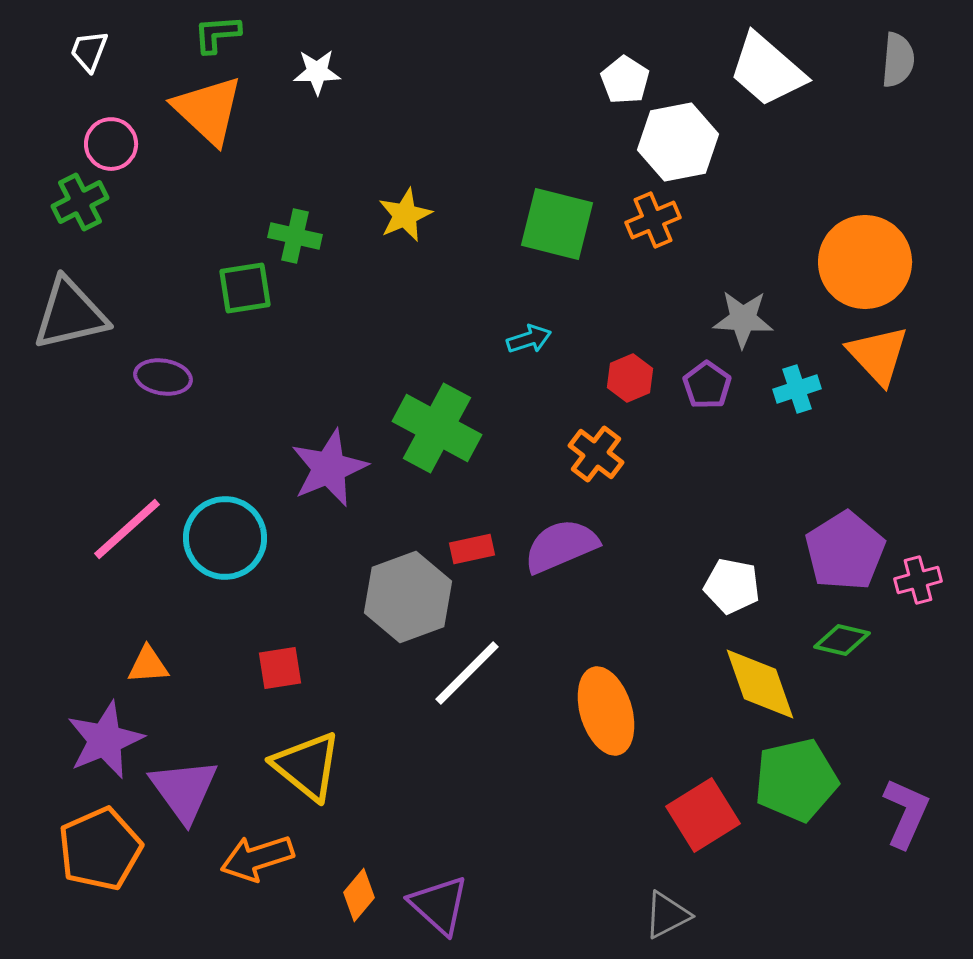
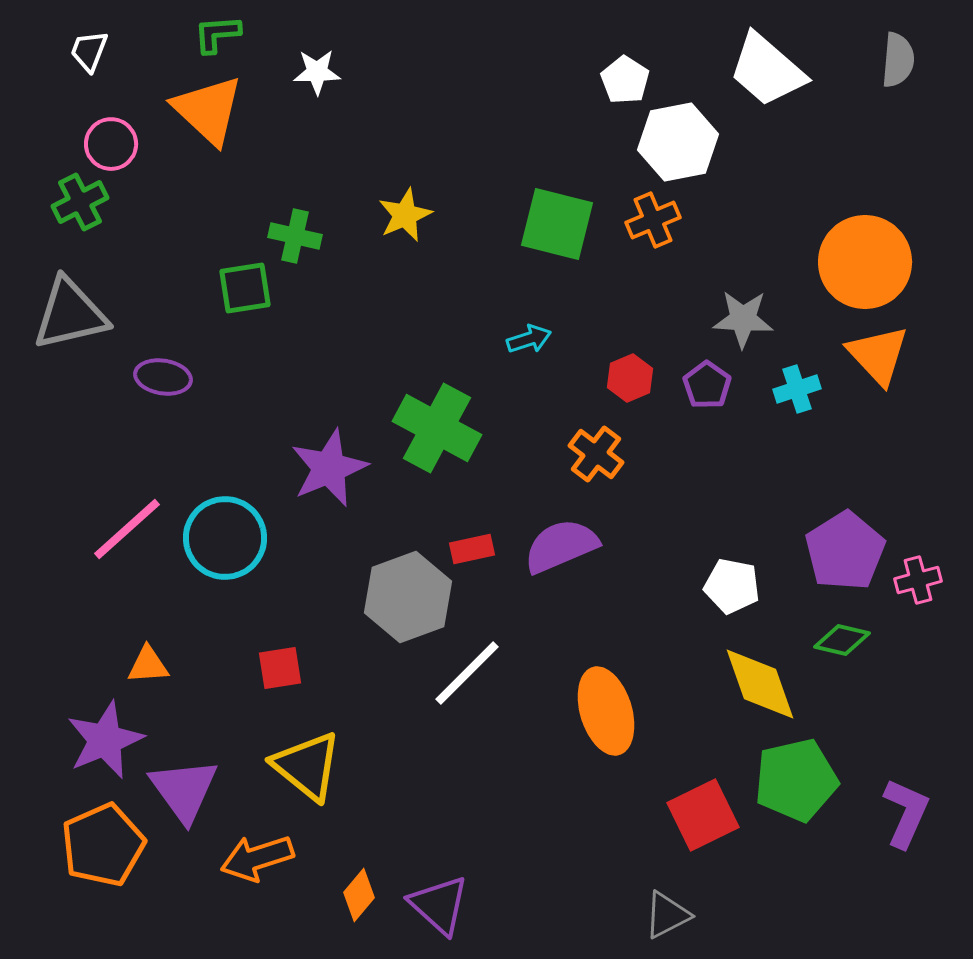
red square at (703, 815): rotated 6 degrees clockwise
orange pentagon at (100, 849): moved 3 px right, 4 px up
